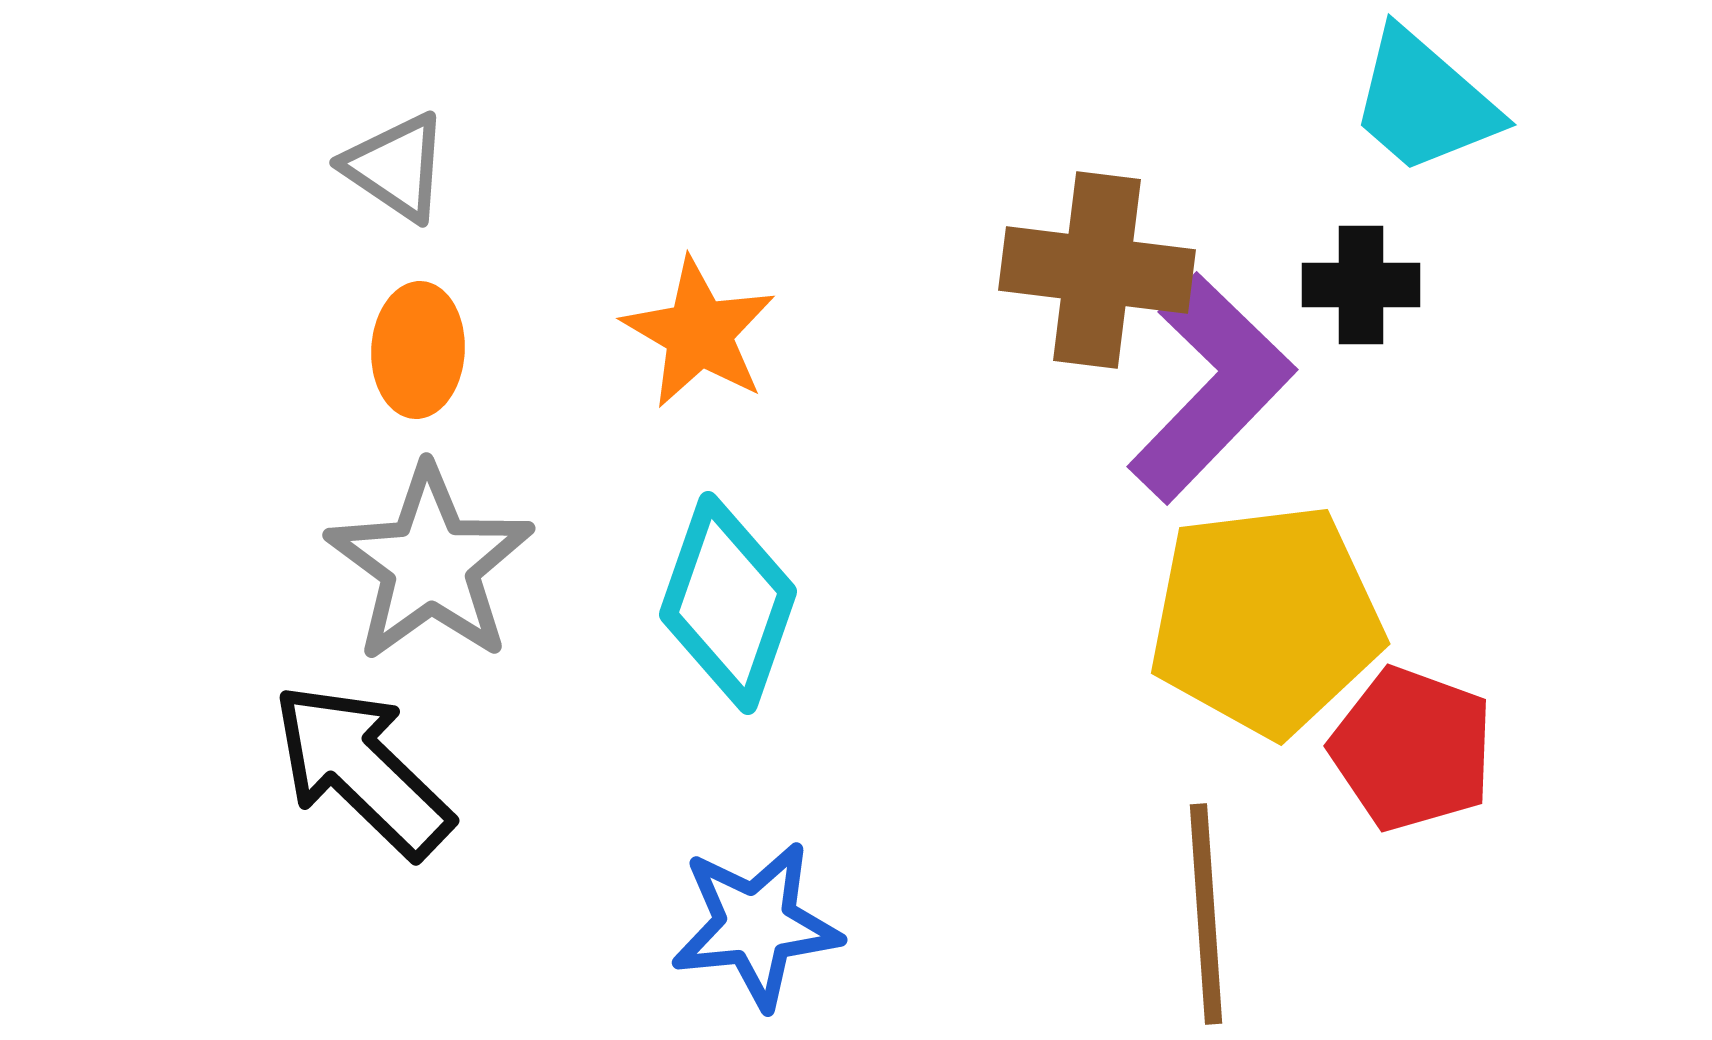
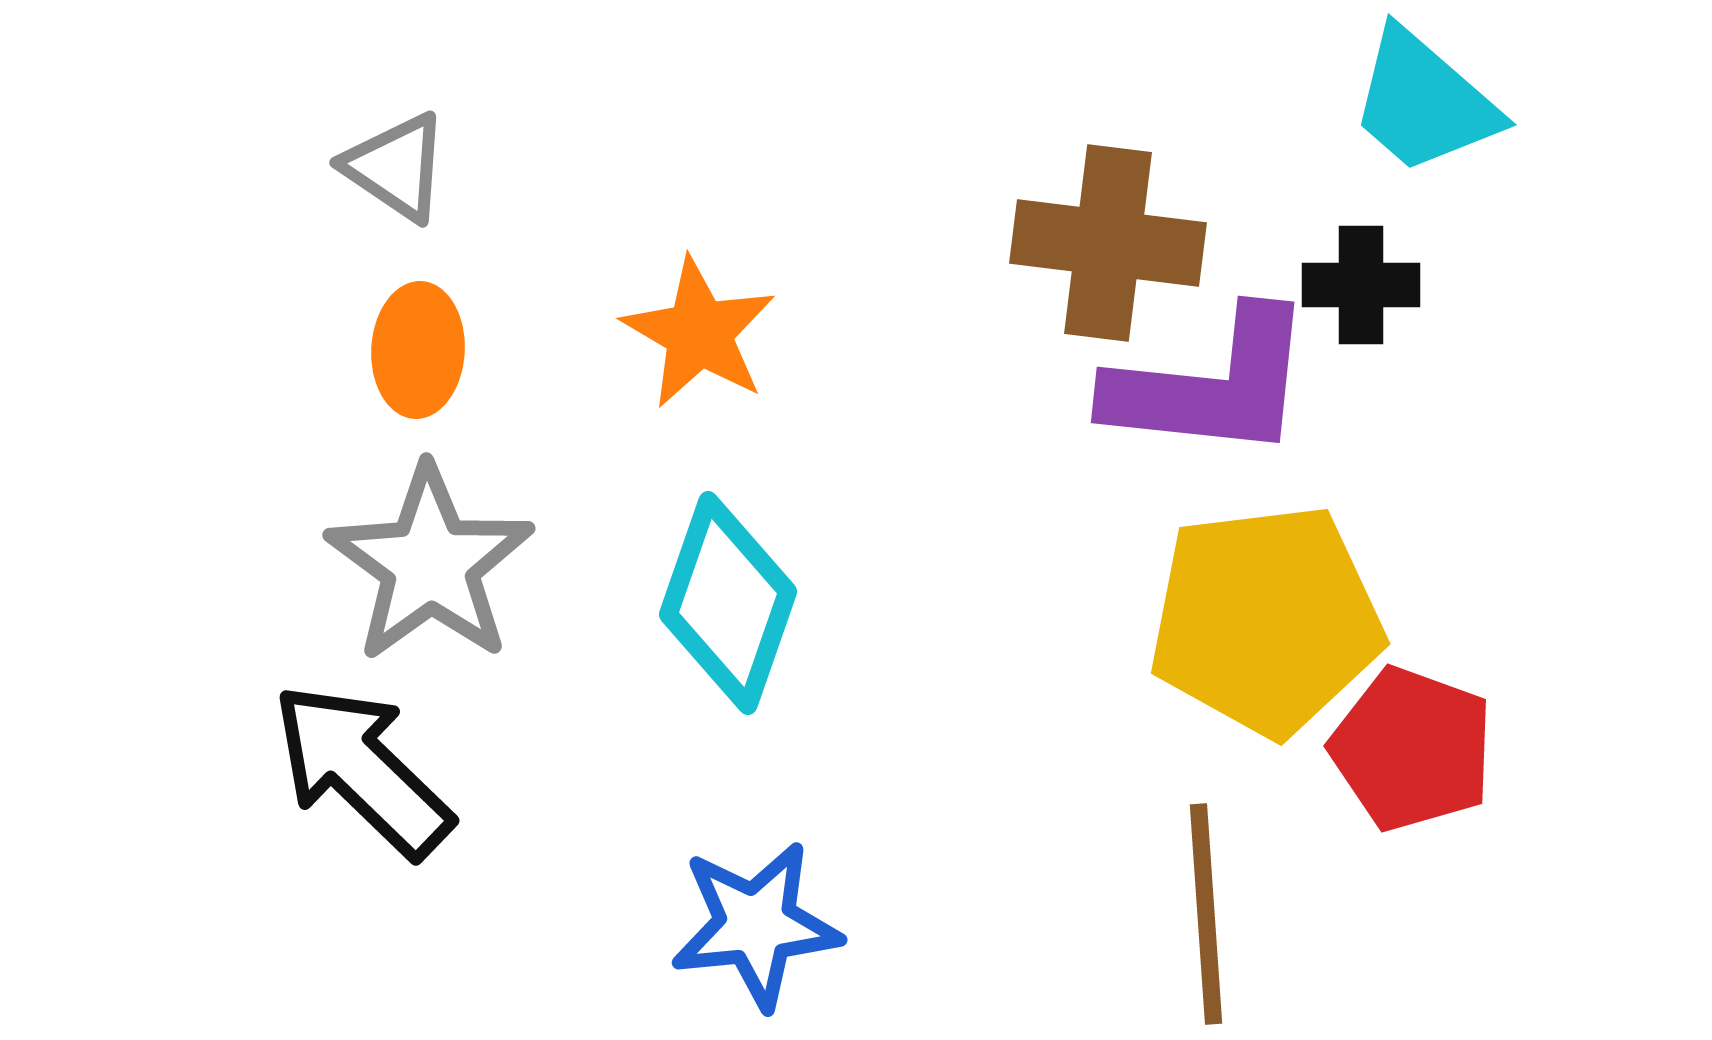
brown cross: moved 11 px right, 27 px up
purple L-shape: moved 3 px up; rotated 52 degrees clockwise
